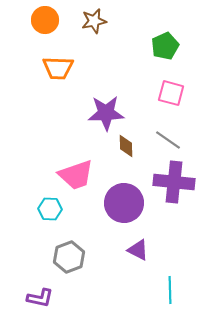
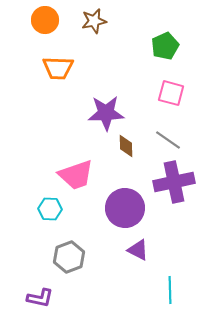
purple cross: rotated 18 degrees counterclockwise
purple circle: moved 1 px right, 5 px down
